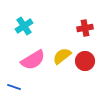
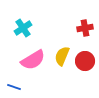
cyan cross: moved 1 px left, 2 px down
yellow semicircle: rotated 30 degrees counterclockwise
